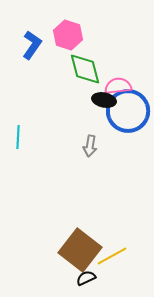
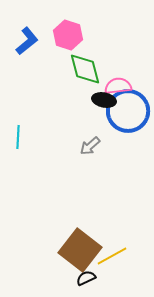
blue L-shape: moved 5 px left, 4 px up; rotated 16 degrees clockwise
gray arrow: rotated 40 degrees clockwise
